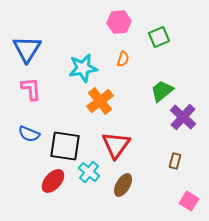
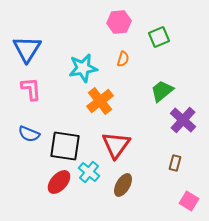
purple cross: moved 3 px down
brown rectangle: moved 2 px down
red ellipse: moved 6 px right, 1 px down
